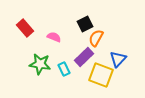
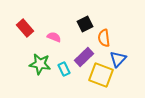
orange semicircle: moved 8 px right; rotated 36 degrees counterclockwise
